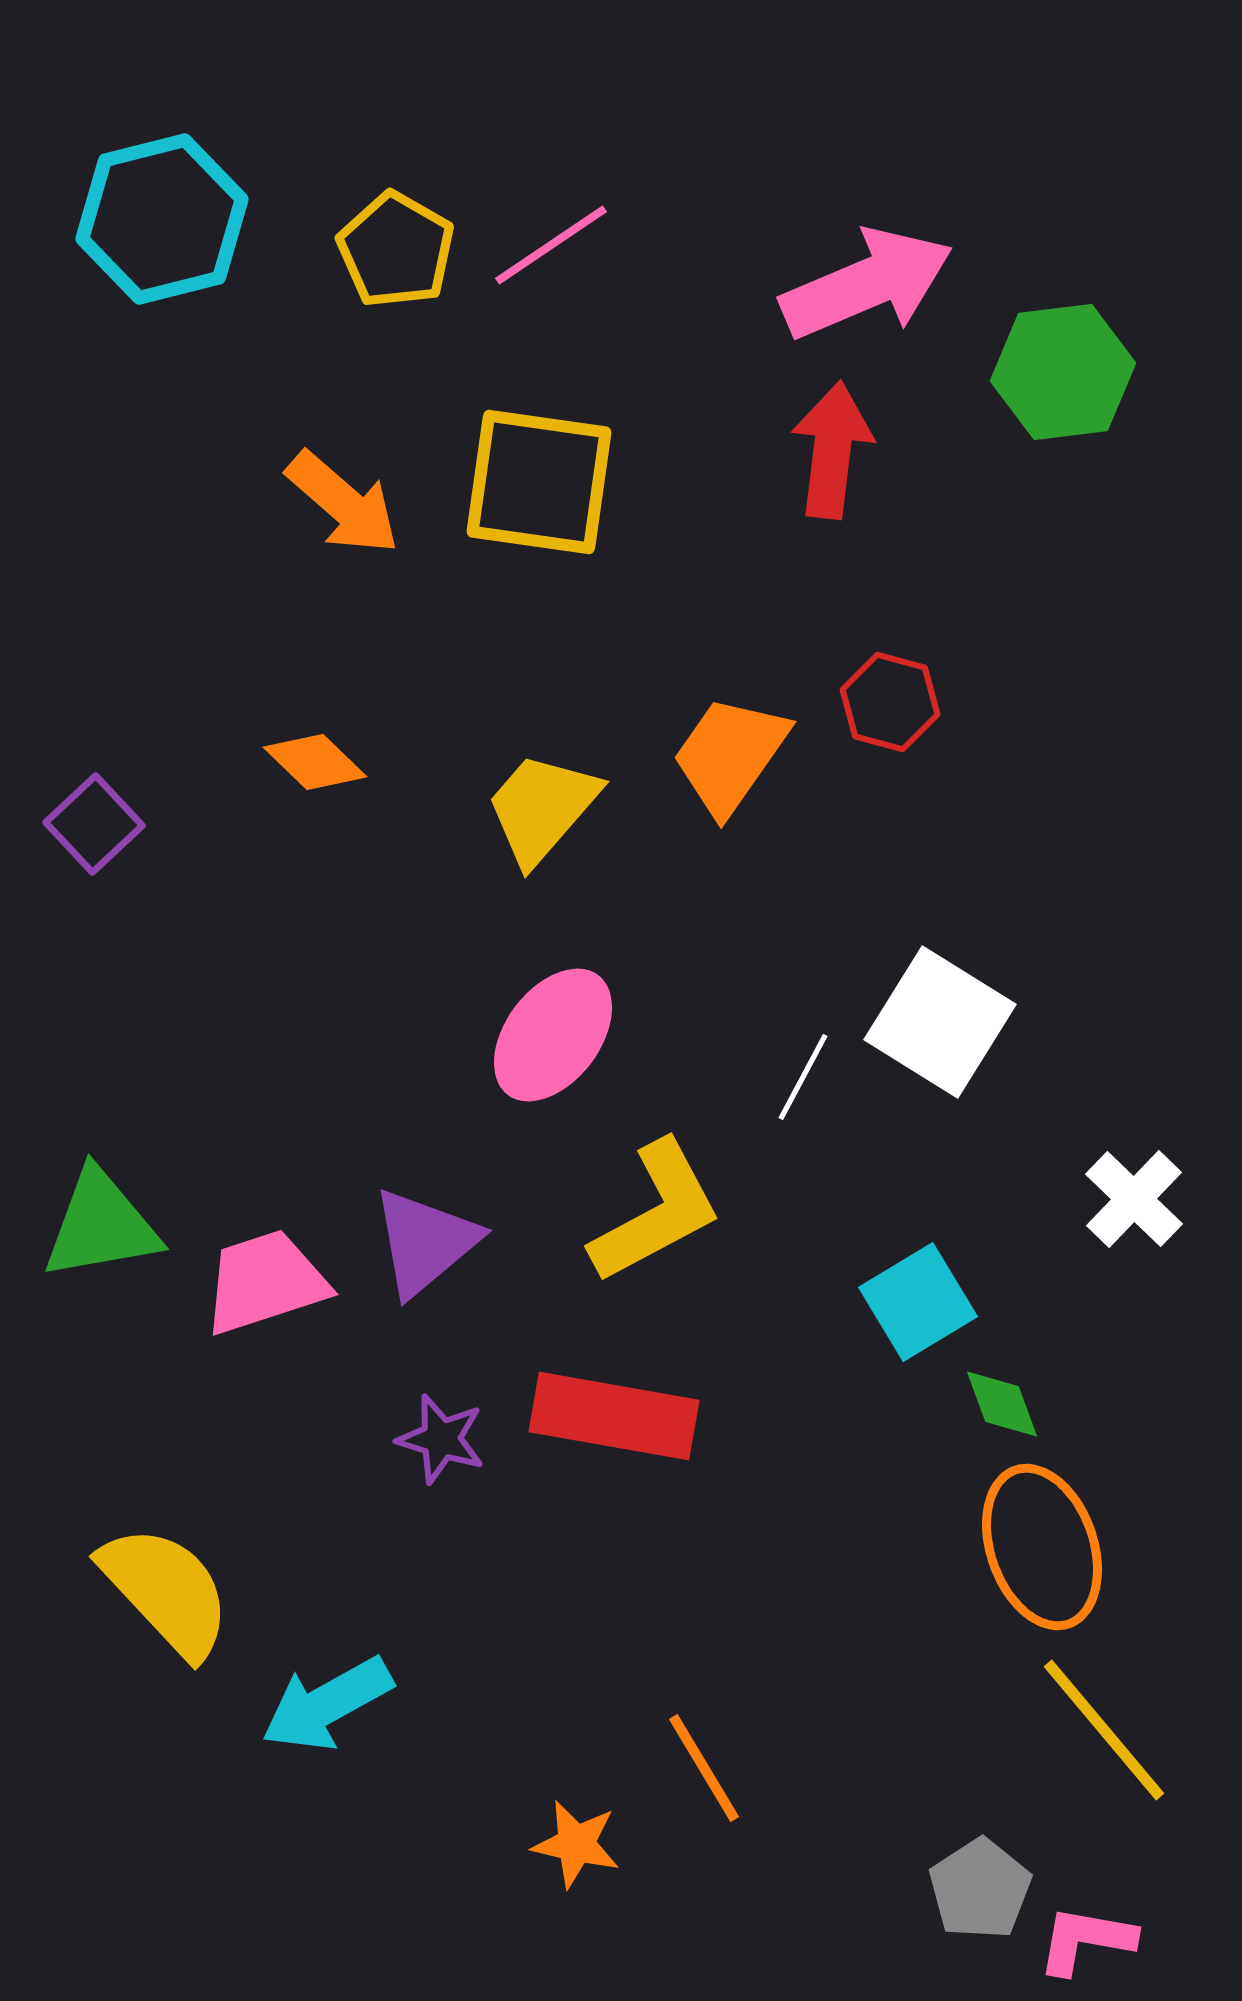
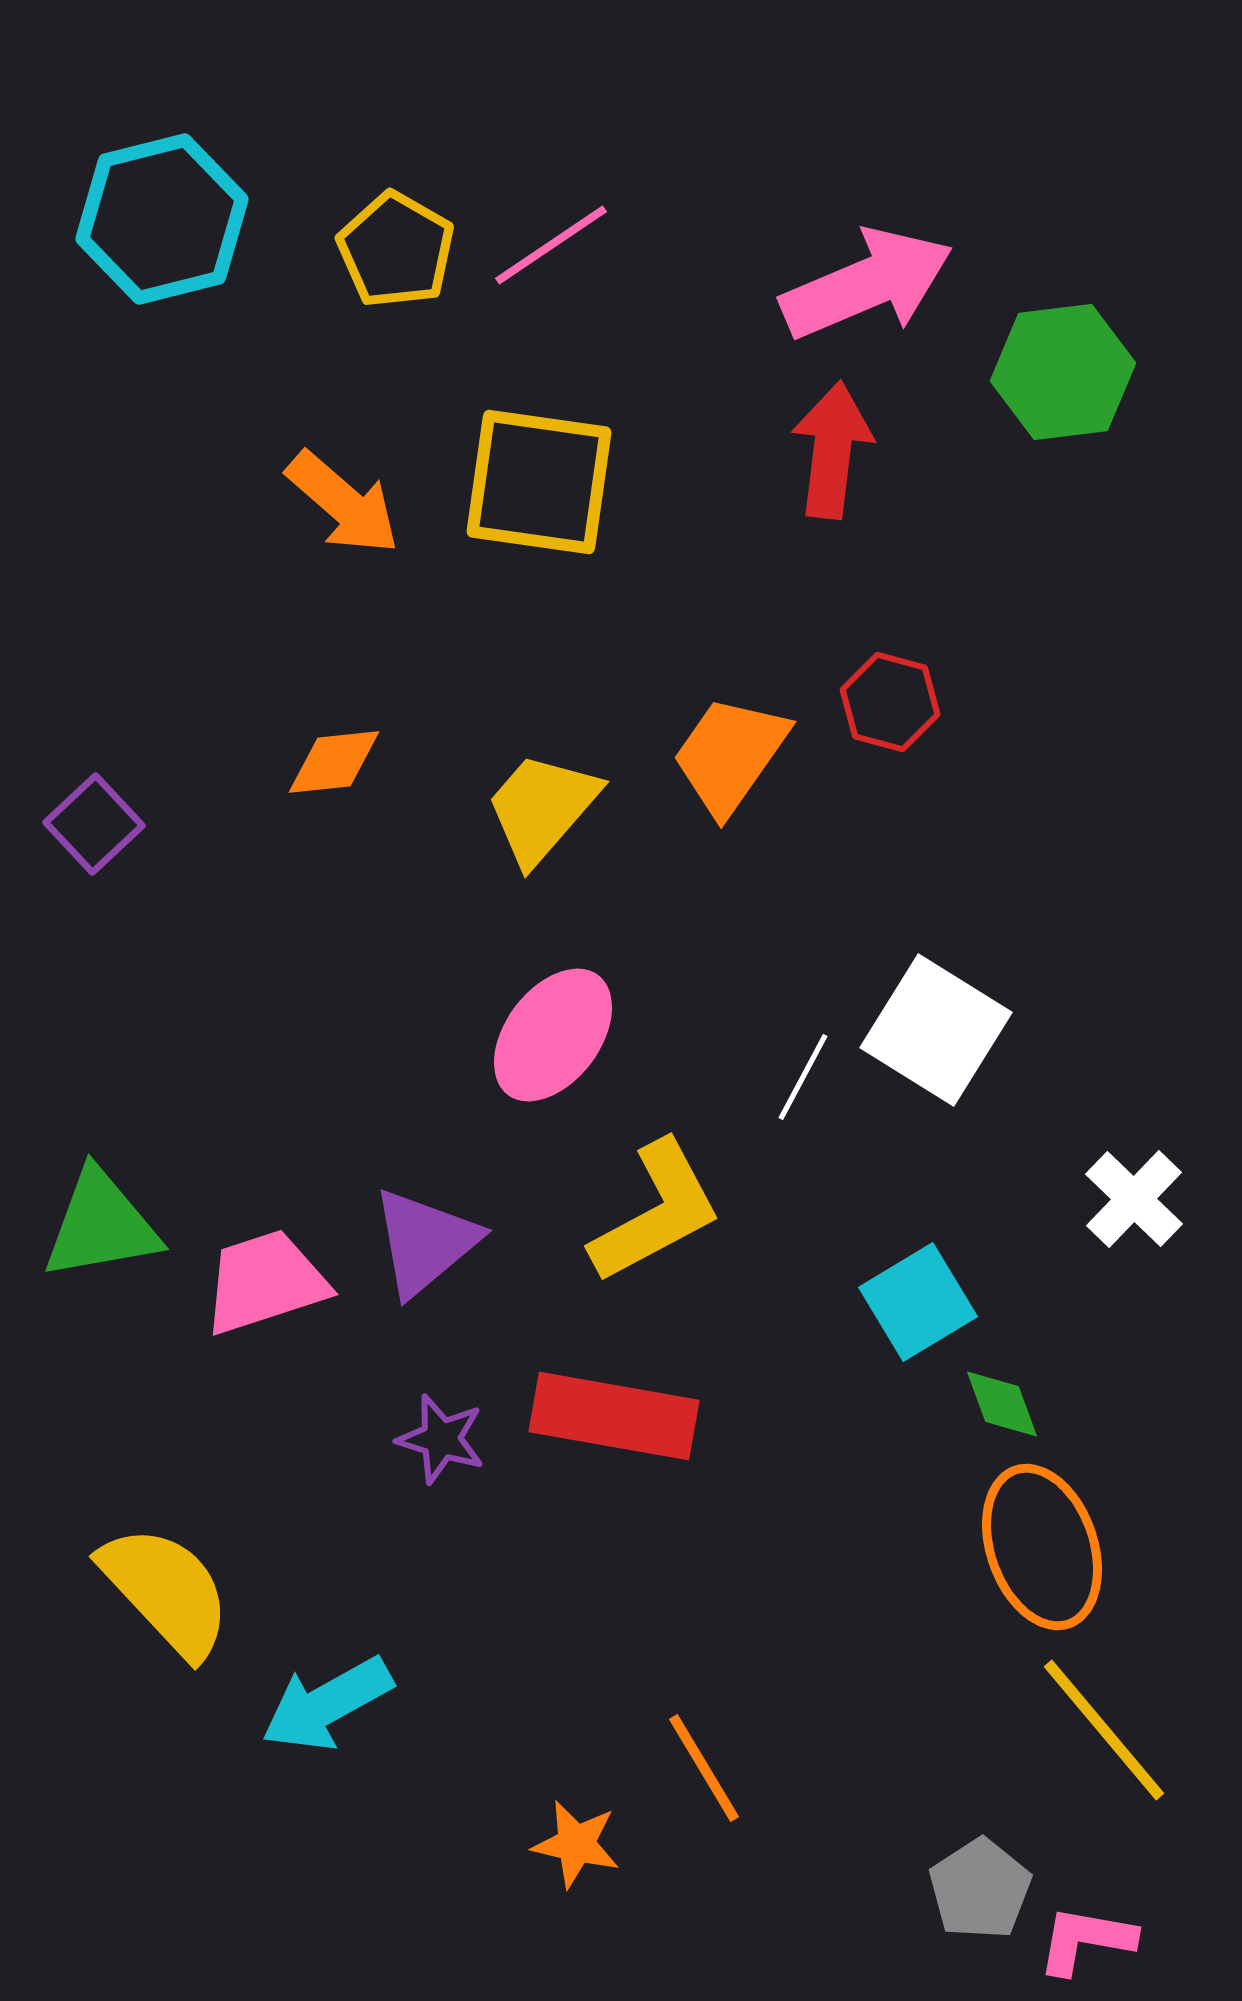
orange diamond: moved 19 px right; rotated 50 degrees counterclockwise
white square: moved 4 px left, 8 px down
